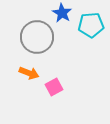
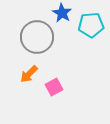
orange arrow: moved 1 px down; rotated 114 degrees clockwise
